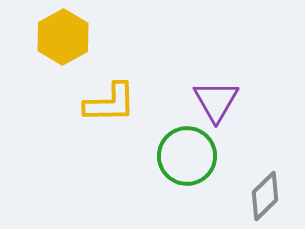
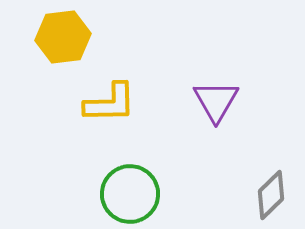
yellow hexagon: rotated 22 degrees clockwise
green circle: moved 57 px left, 38 px down
gray diamond: moved 6 px right, 1 px up
